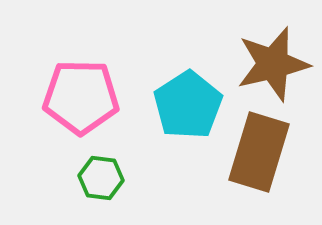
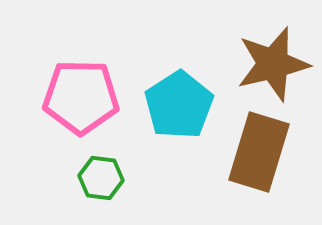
cyan pentagon: moved 9 px left
